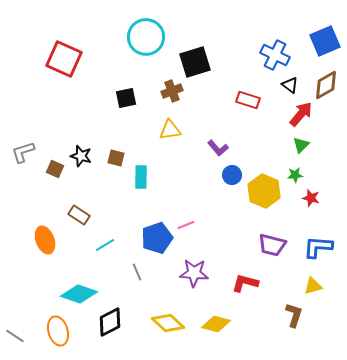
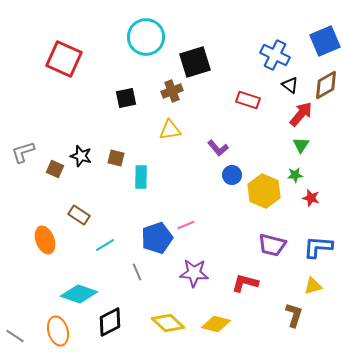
green triangle at (301, 145): rotated 12 degrees counterclockwise
